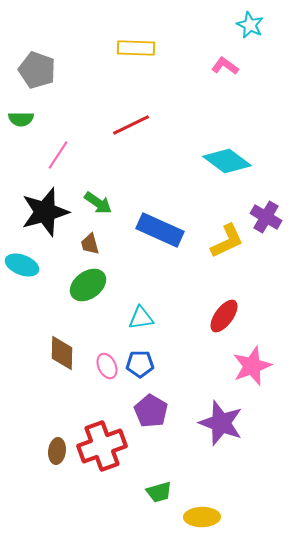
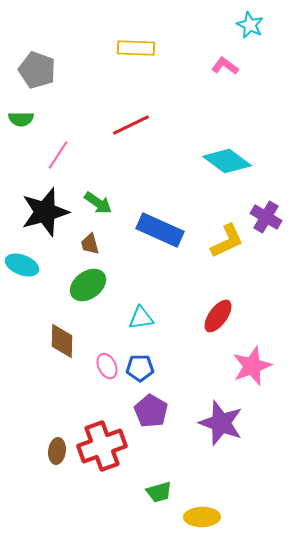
red ellipse: moved 6 px left
brown diamond: moved 12 px up
blue pentagon: moved 4 px down
